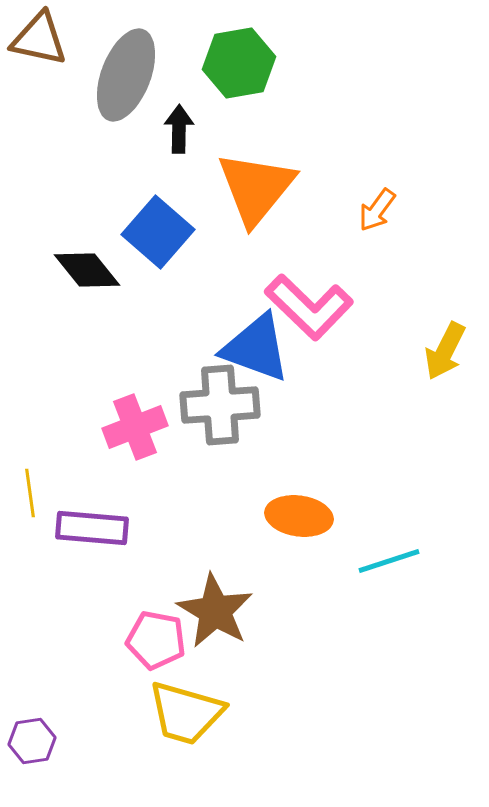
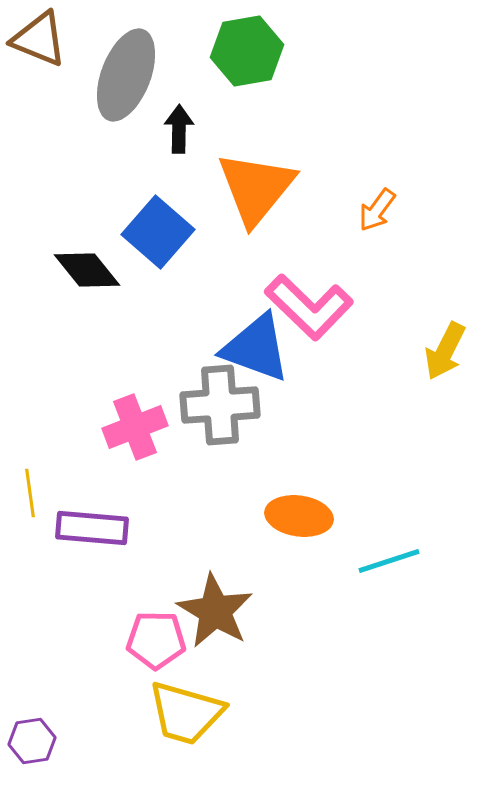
brown triangle: rotated 10 degrees clockwise
green hexagon: moved 8 px right, 12 px up
pink pentagon: rotated 10 degrees counterclockwise
